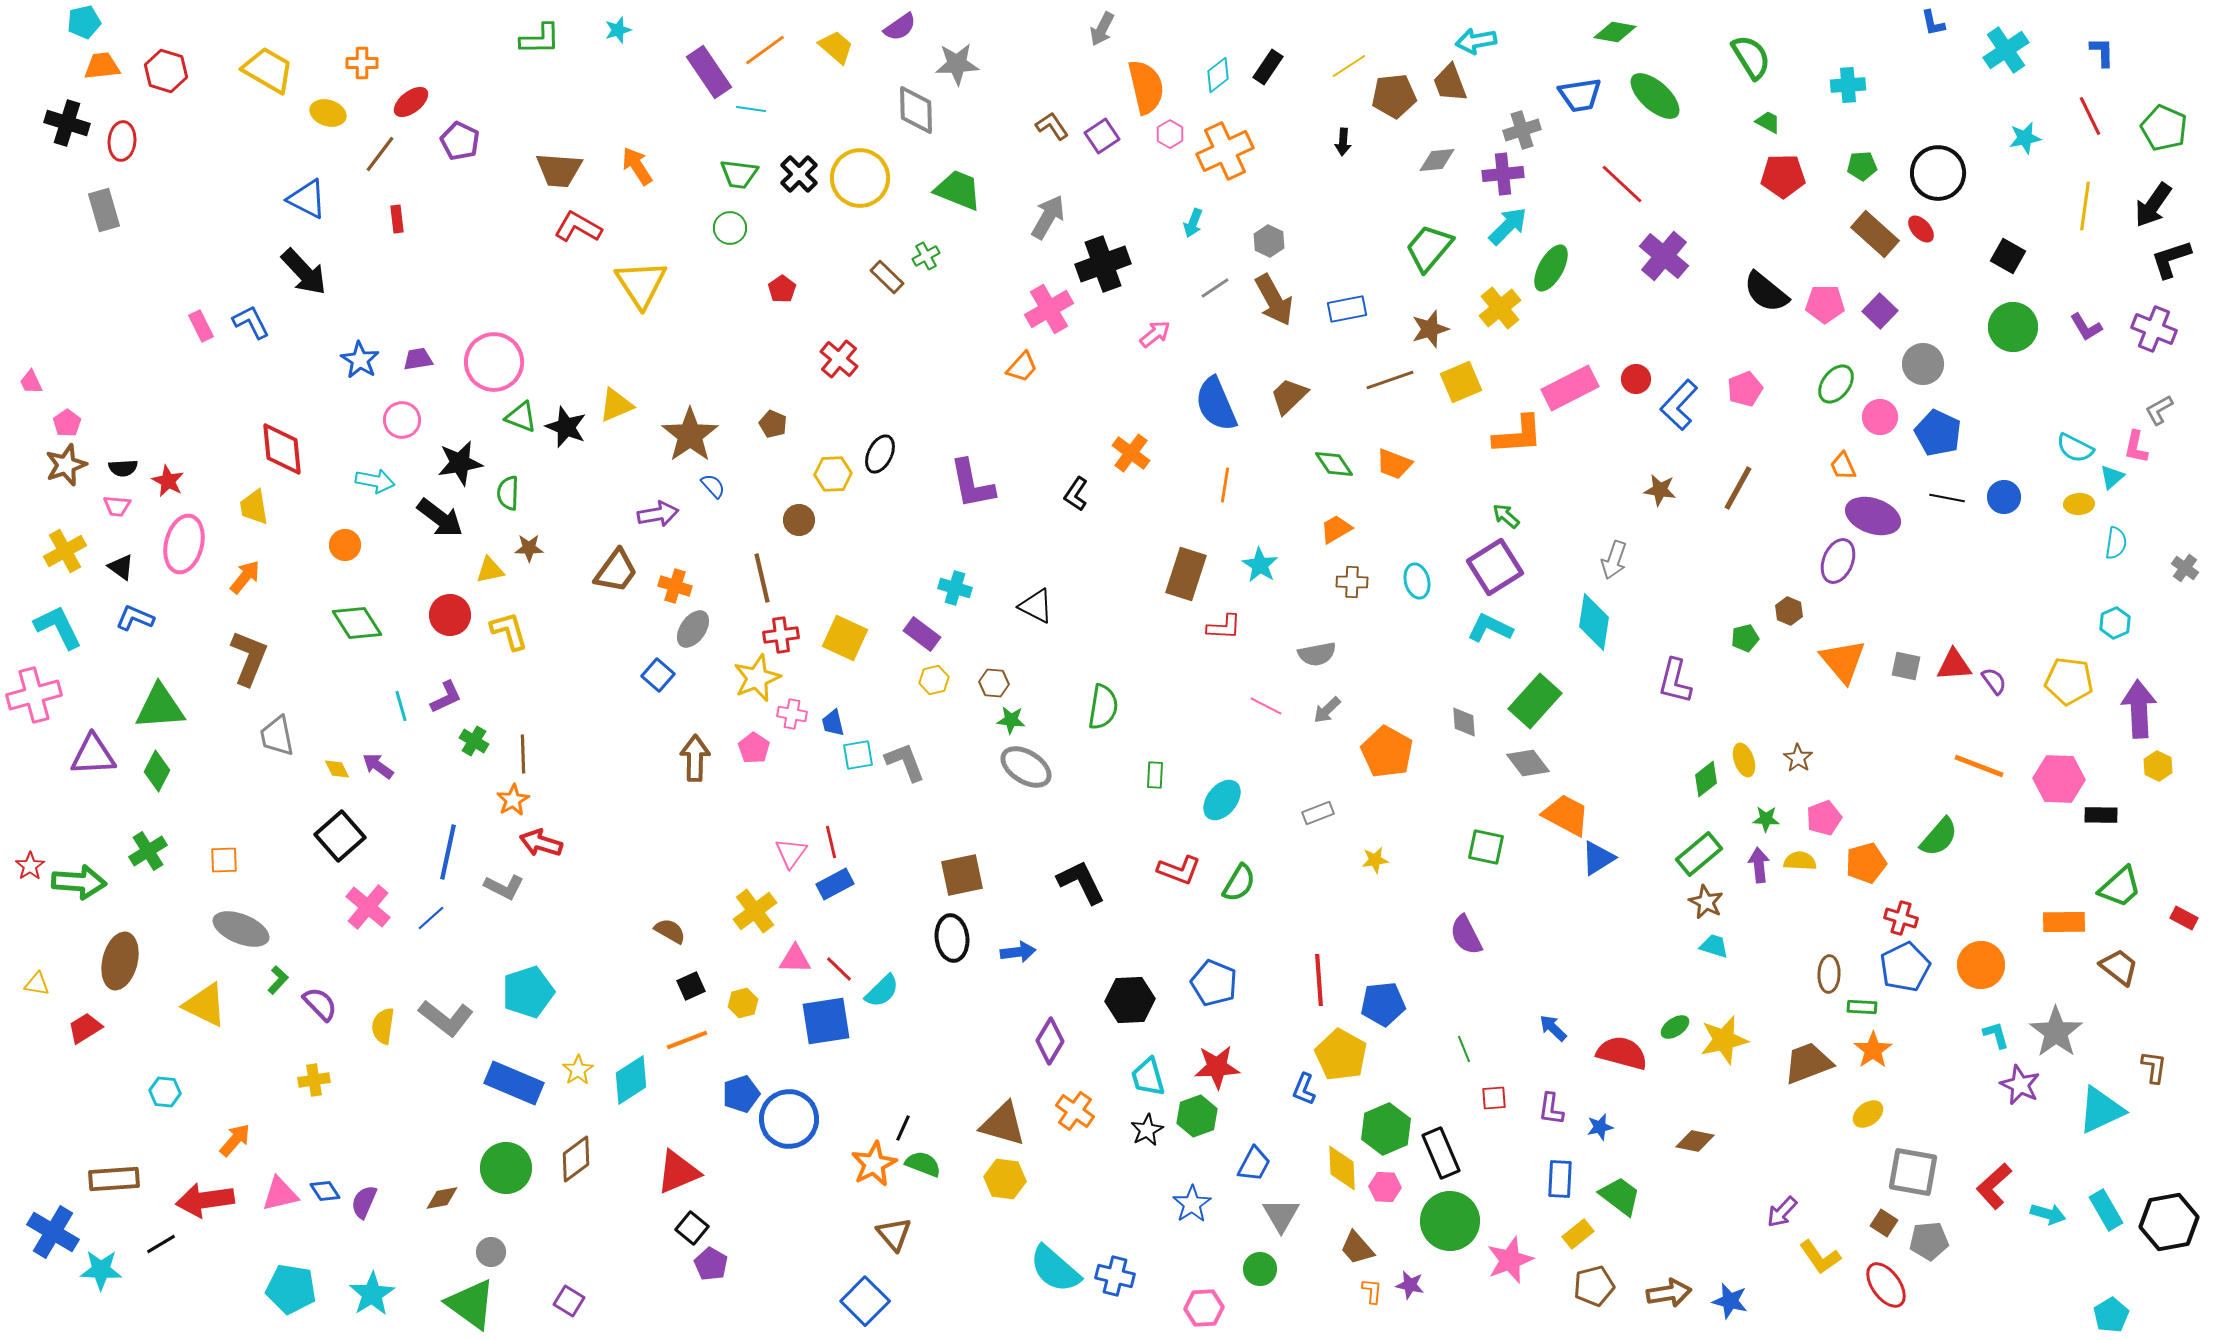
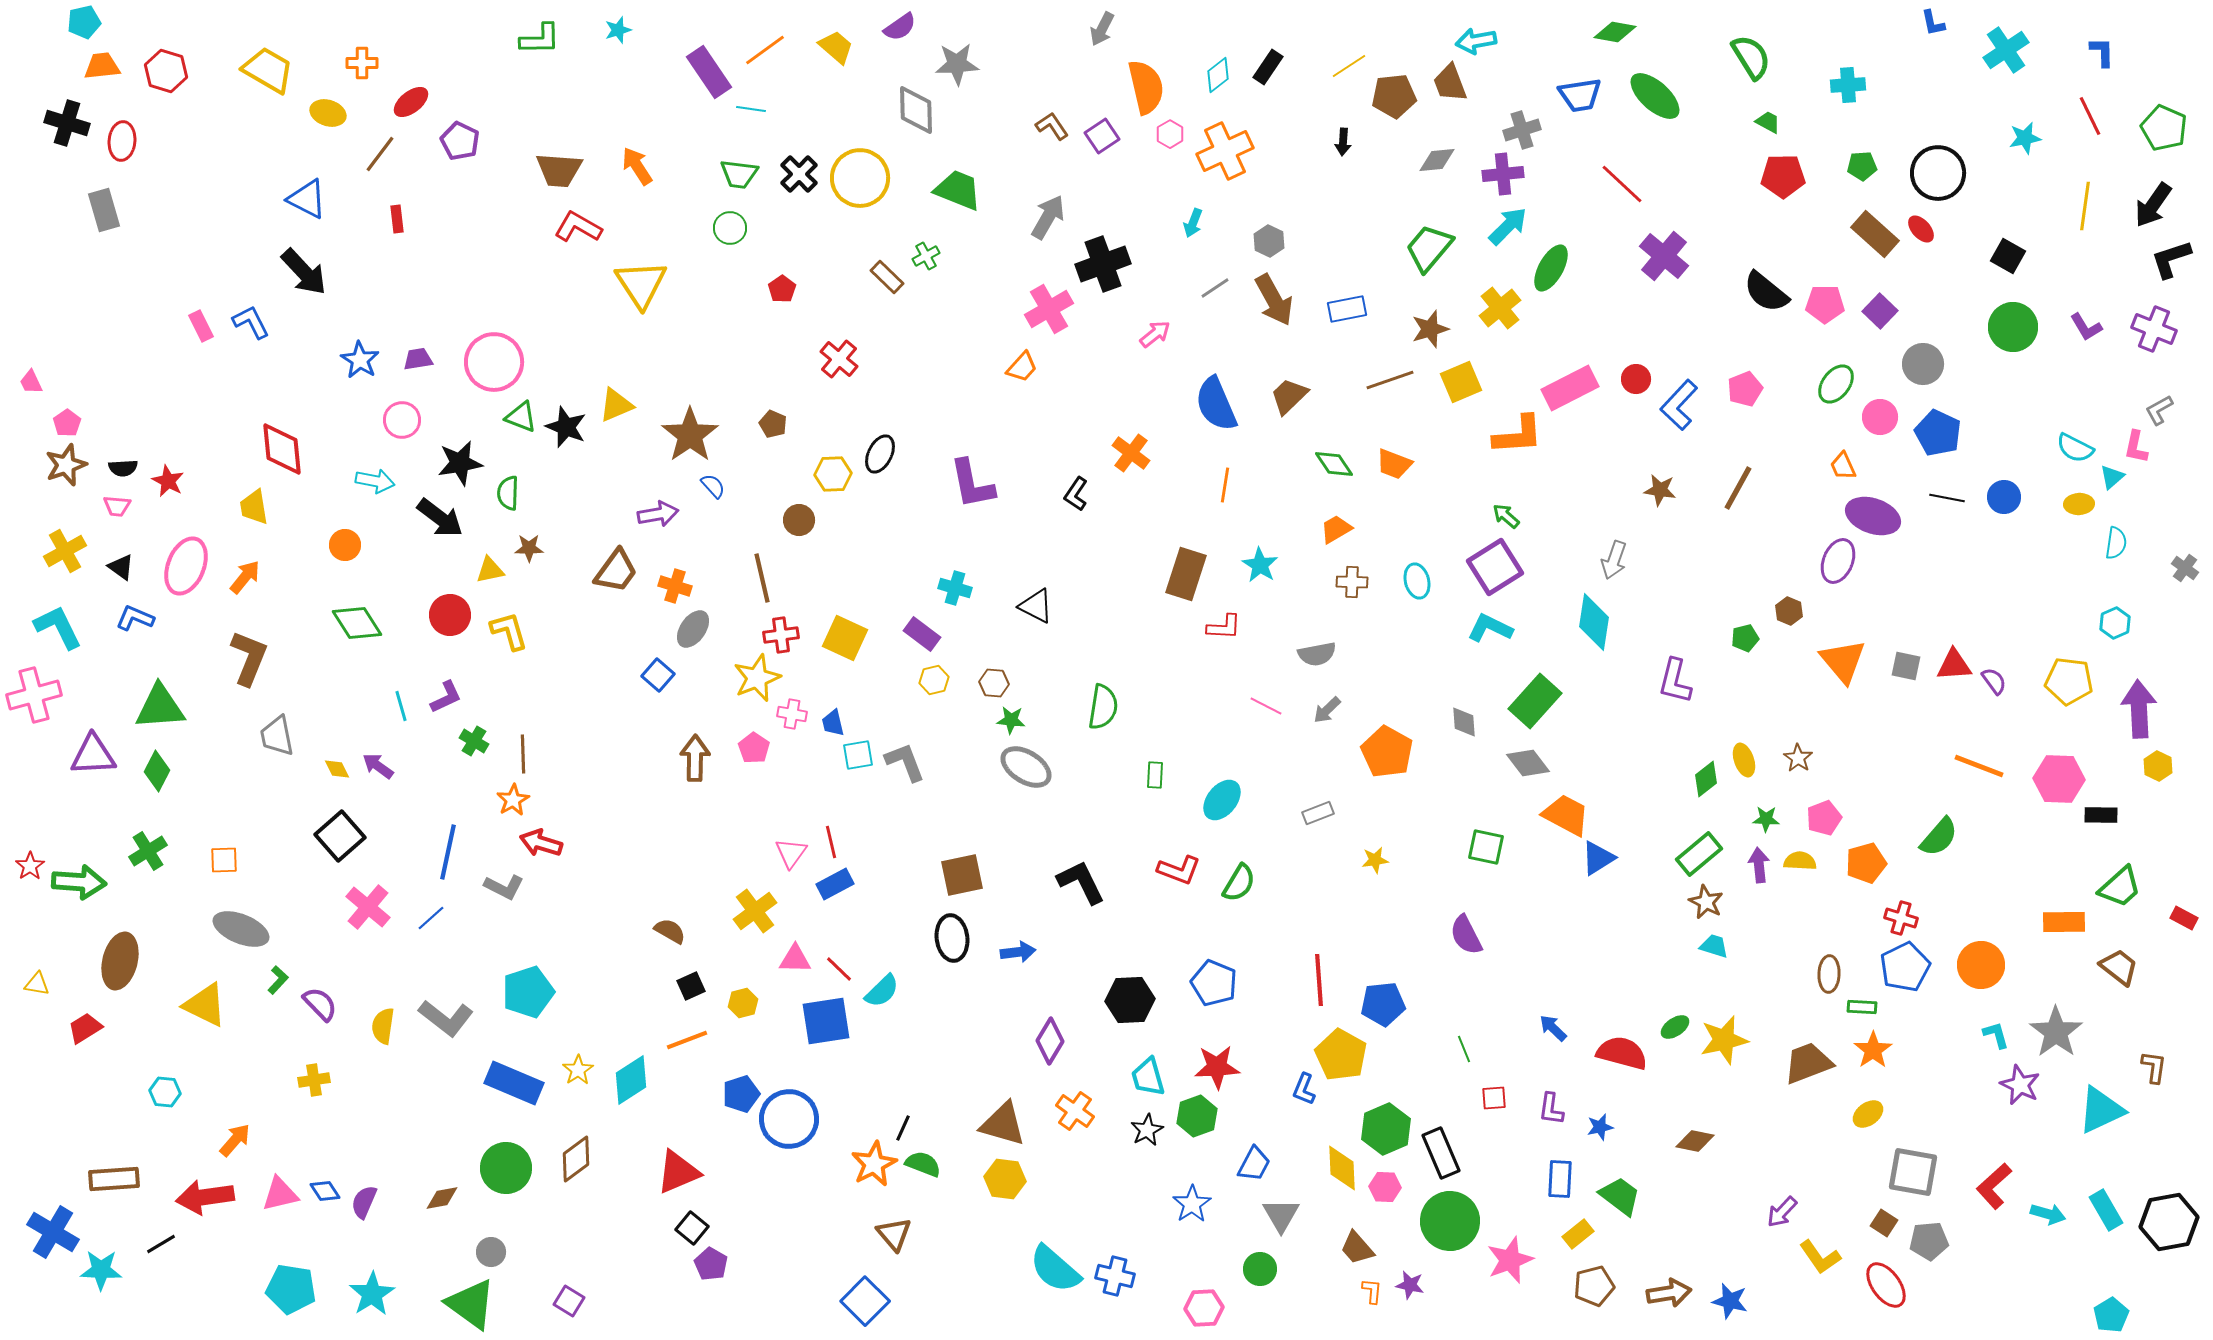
pink ellipse at (184, 544): moved 2 px right, 22 px down; rotated 8 degrees clockwise
red arrow at (205, 1200): moved 3 px up
